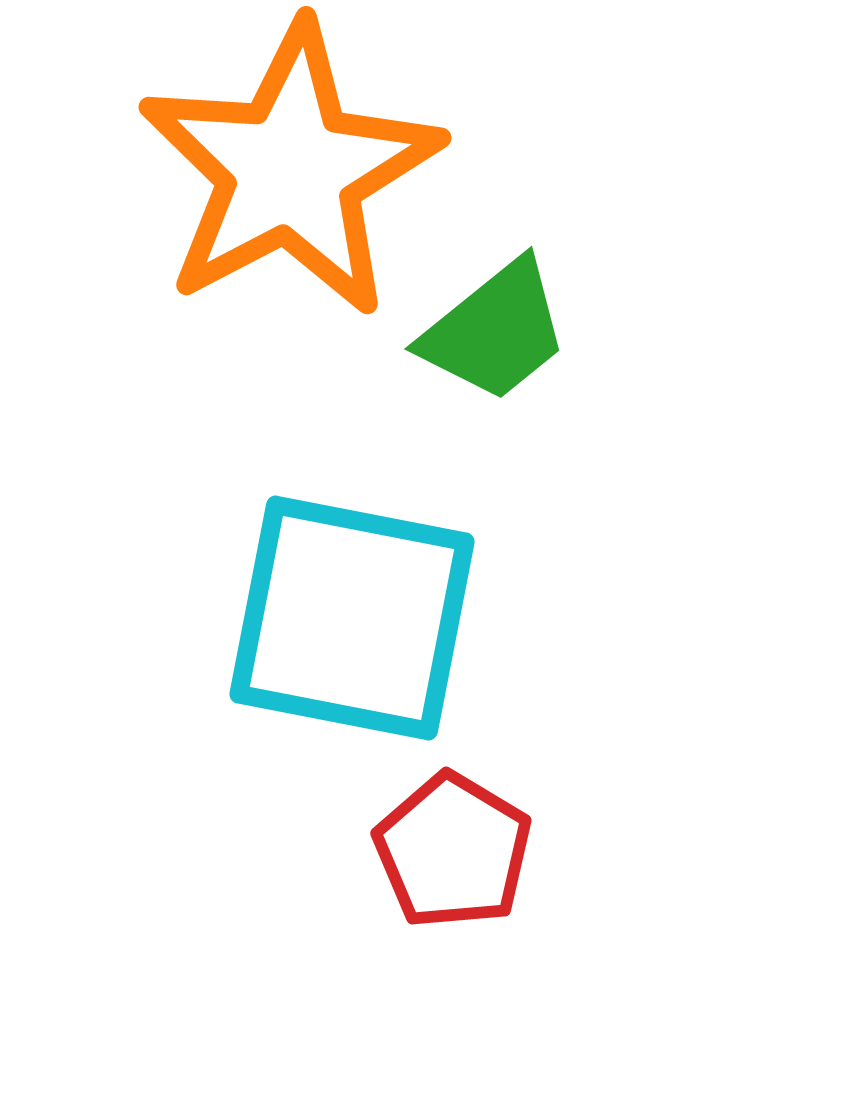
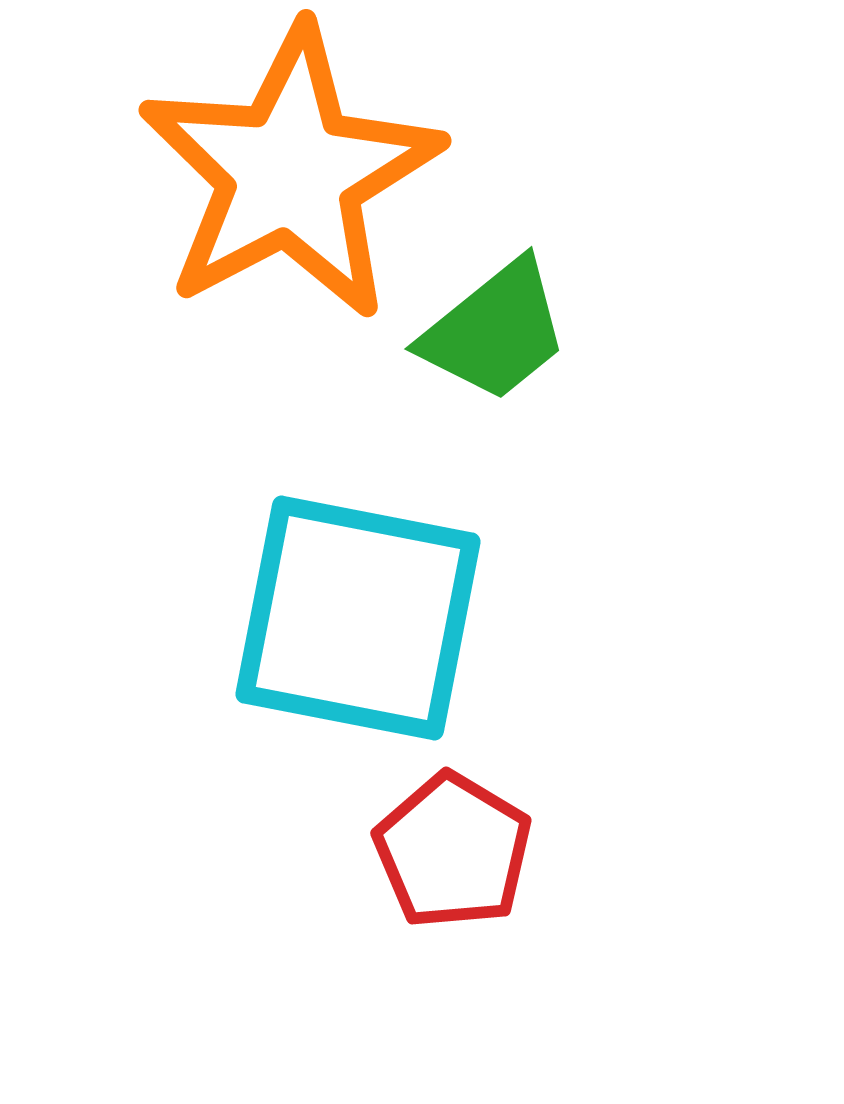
orange star: moved 3 px down
cyan square: moved 6 px right
